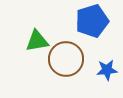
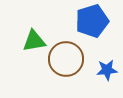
green triangle: moved 3 px left
